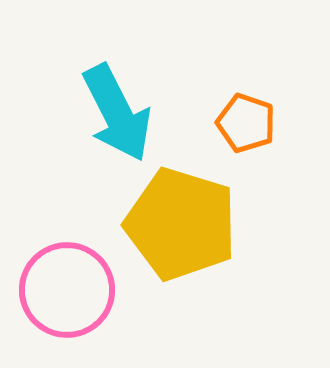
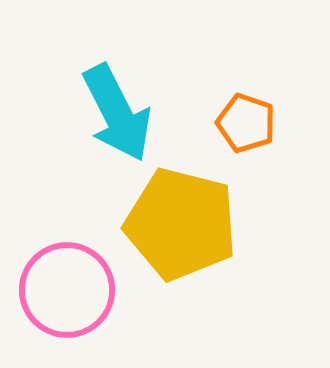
yellow pentagon: rotated 3 degrees counterclockwise
